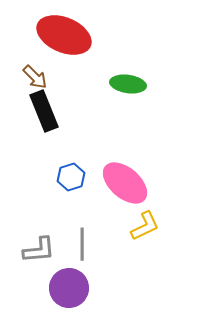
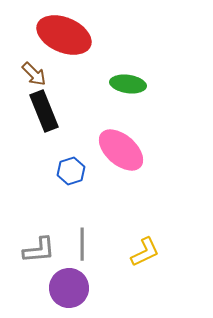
brown arrow: moved 1 px left, 3 px up
blue hexagon: moved 6 px up
pink ellipse: moved 4 px left, 33 px up
yellow L-shape: moved 26 px down
